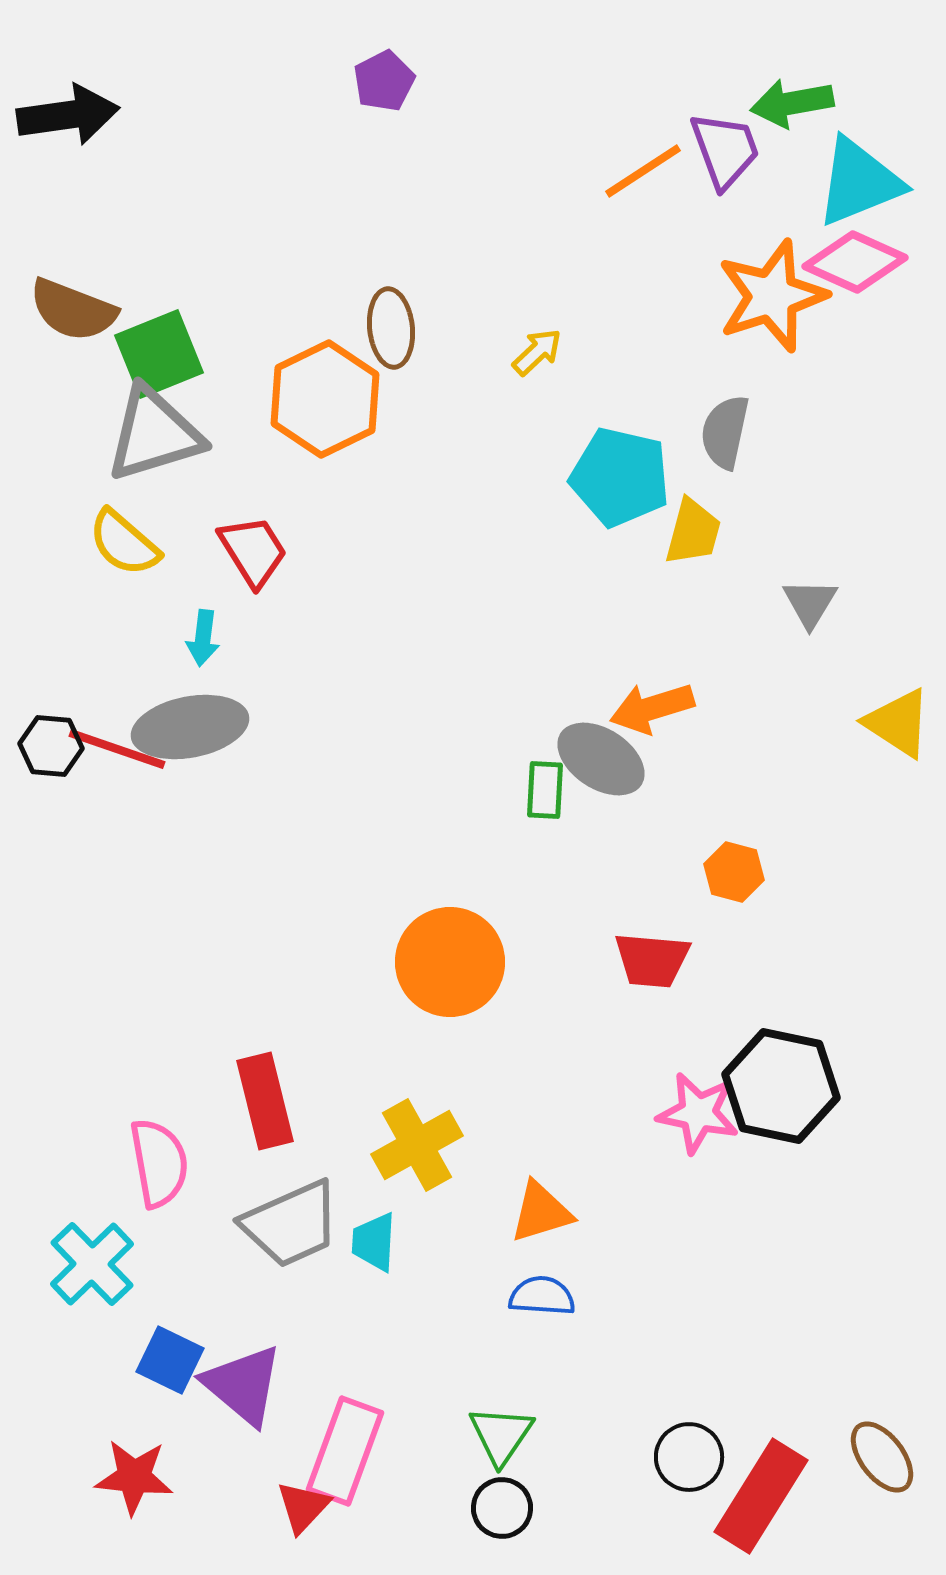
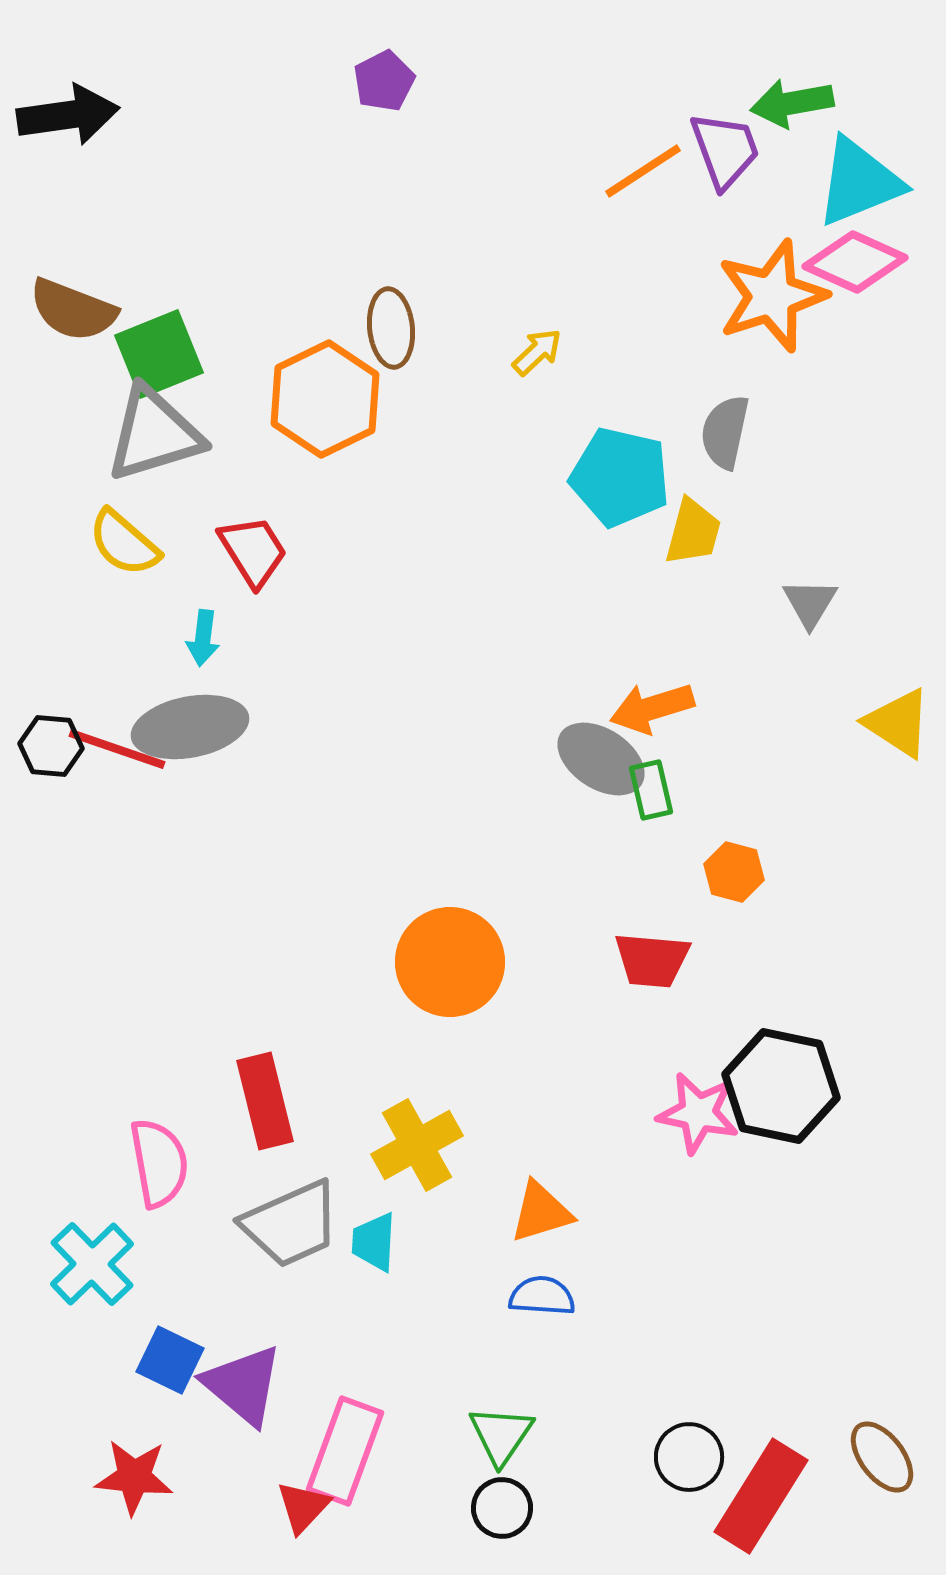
green rectangle at (545, 790): moved 106 px right; rotated 16 degrees counterclockwise
